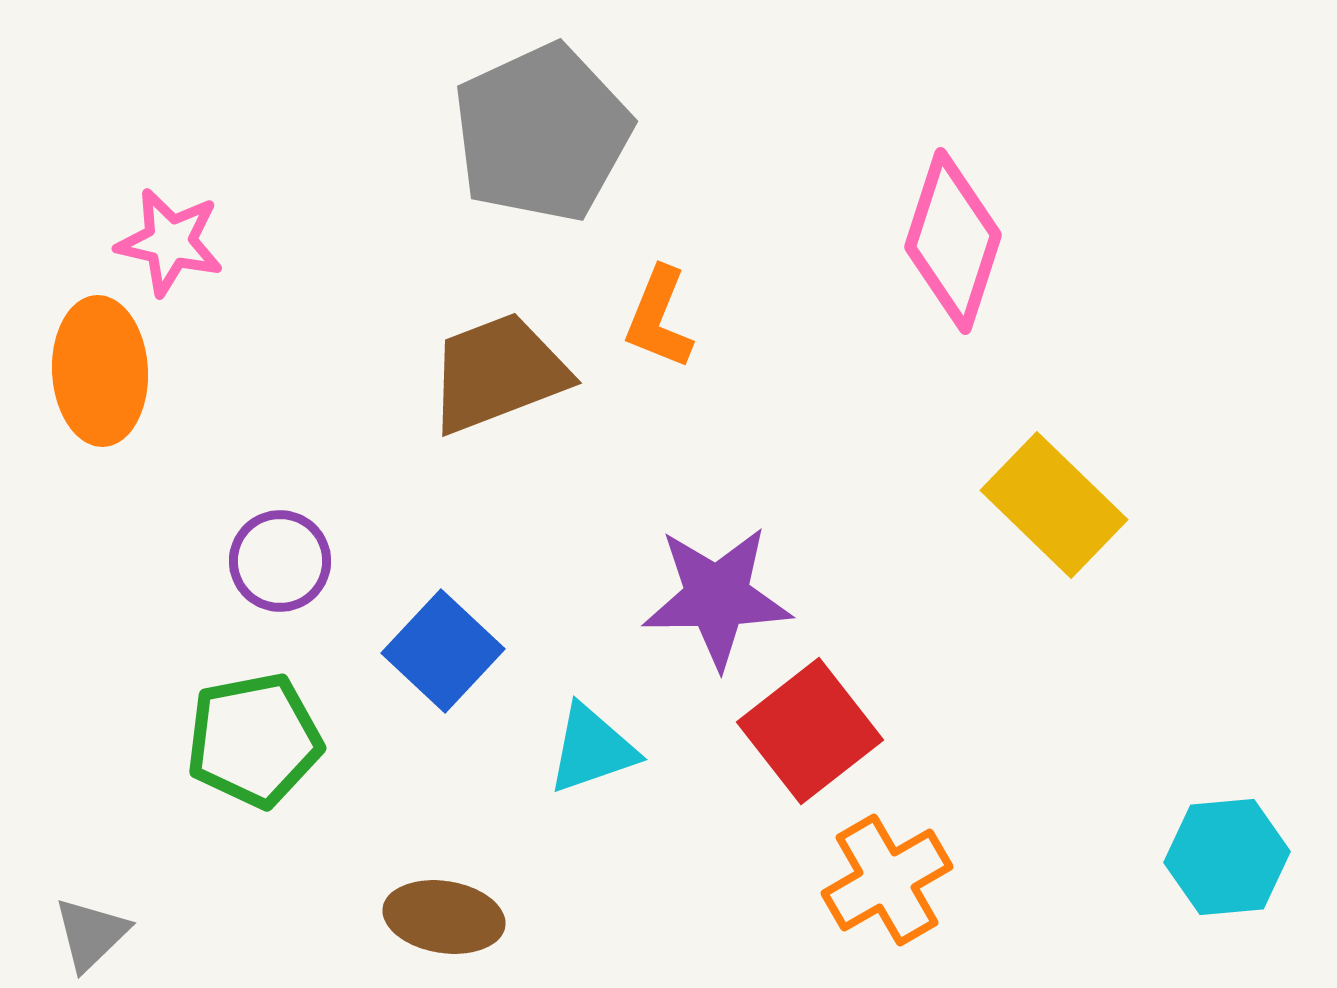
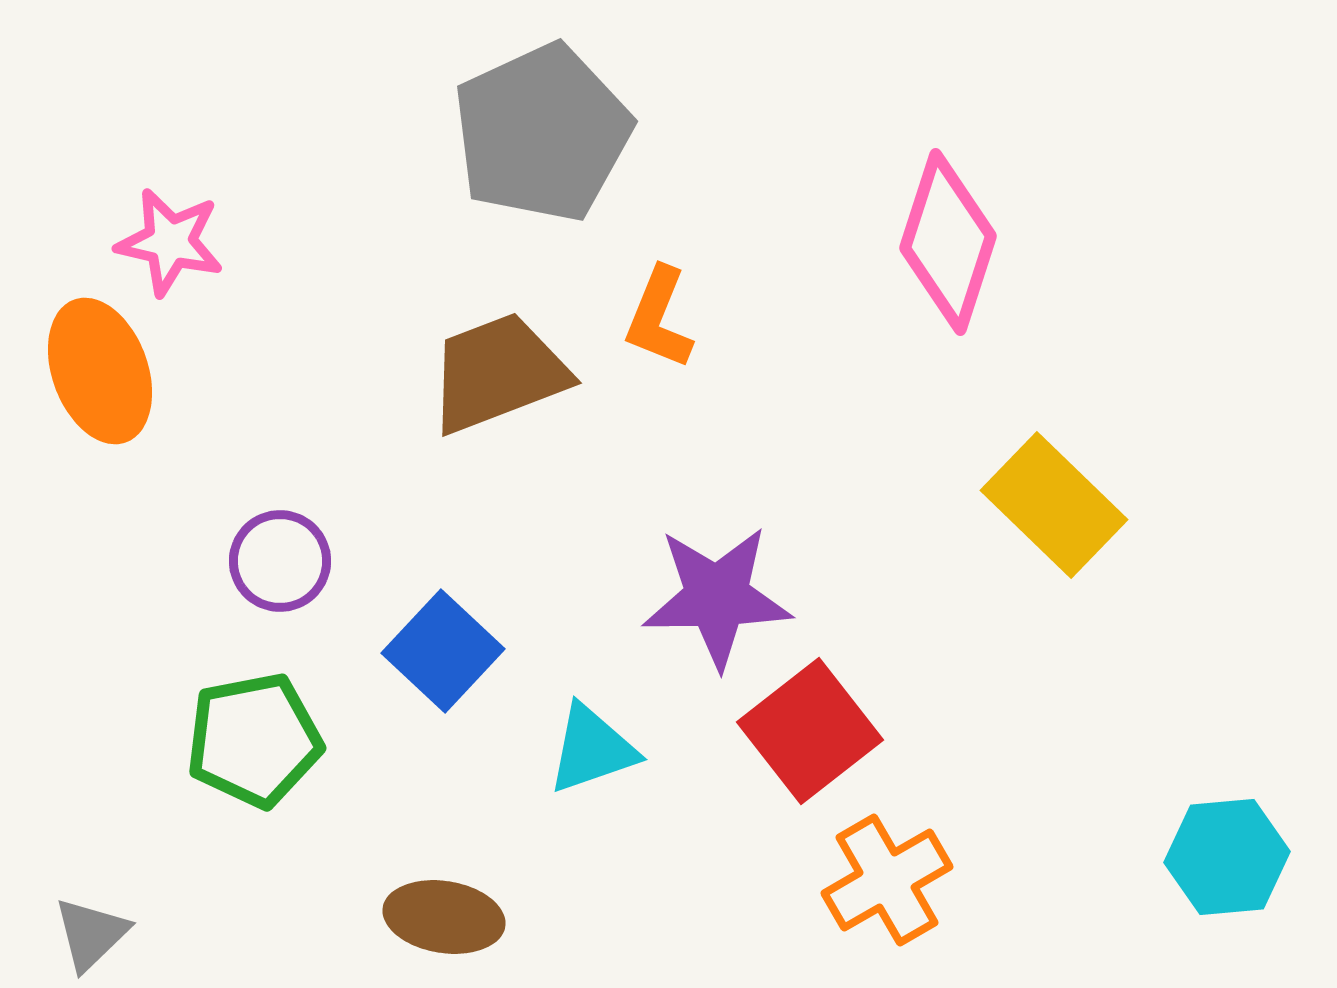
pink diamond: moved 5 px left, 1 px down
orange ellipse: rotated 17 degrees counterclockwise
